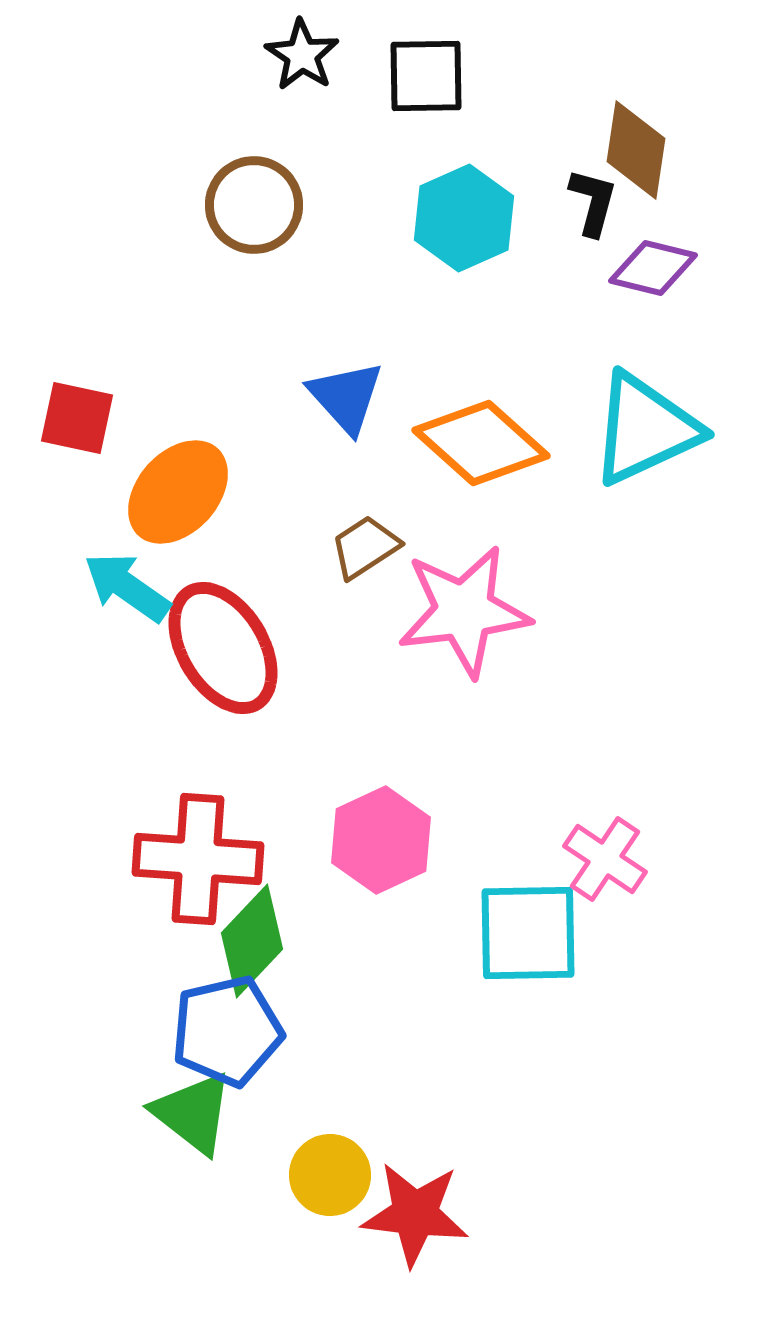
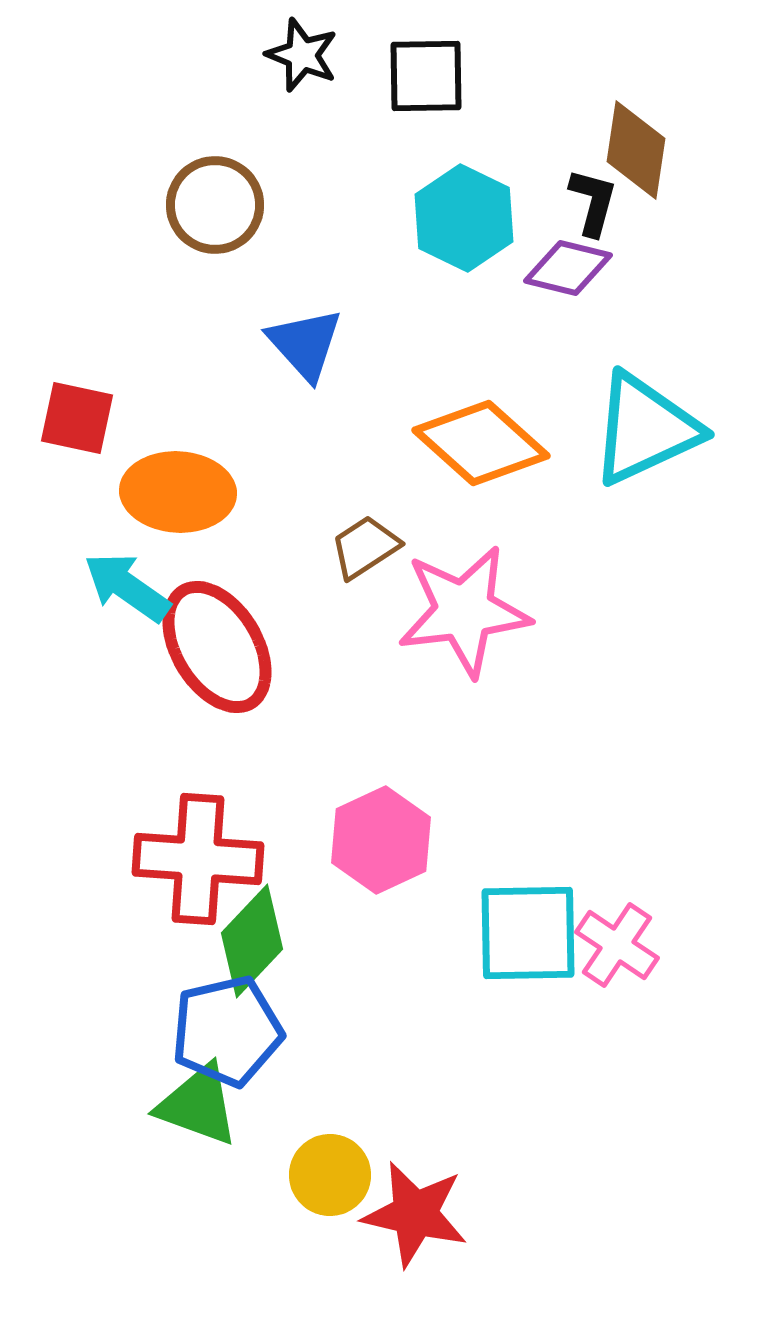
black star: rotated 12 degrees counterclockwise
brown circle: moved 39 px left
cyan hexagon: rotated 10 degrees counterclockwise
purple diamond: moved 85 px left
blue triangle: moved 41 px left, 53 px up
orange ellipse: rotated 51 degrees clockwise
red ellipse: moved 6 px left, 1 px up
pink cross: moved 12 px right, 86 px down
green triangle: moved 5 px right, 8 px up; rotated 18 degrees counterclockwise
red star: rotated 6 degrees clockwise
